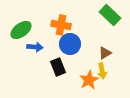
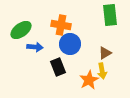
green rectangle: rotated 40 degrees clockwise
